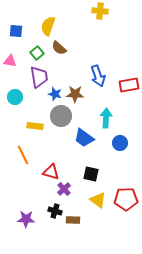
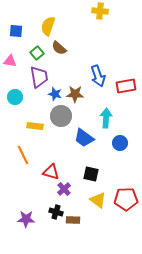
red rectangle: moved 3 px left, 1 px down
black cross: moved 1 px right, 1 px down
